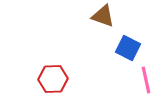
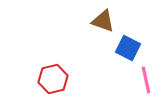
brown triangle: moved 5 px down
red hexagon: rotated 12 degrees counterclockwise
